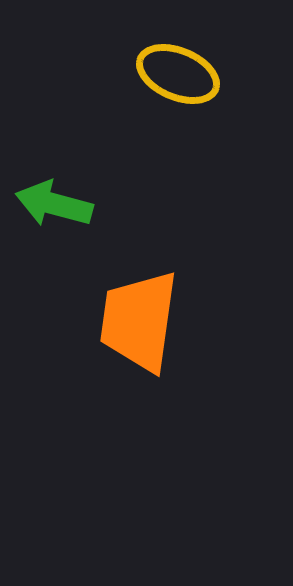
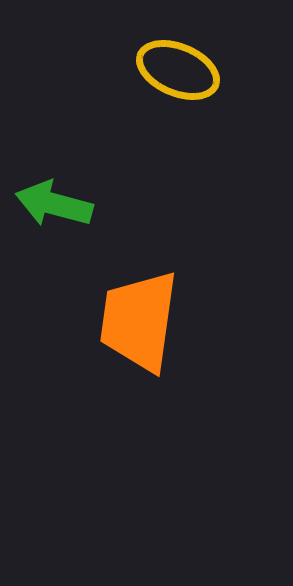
yellow ellipse: moved 4 px up
